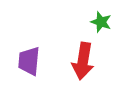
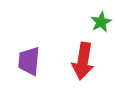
green star: rotated 25 degrees clockwise
